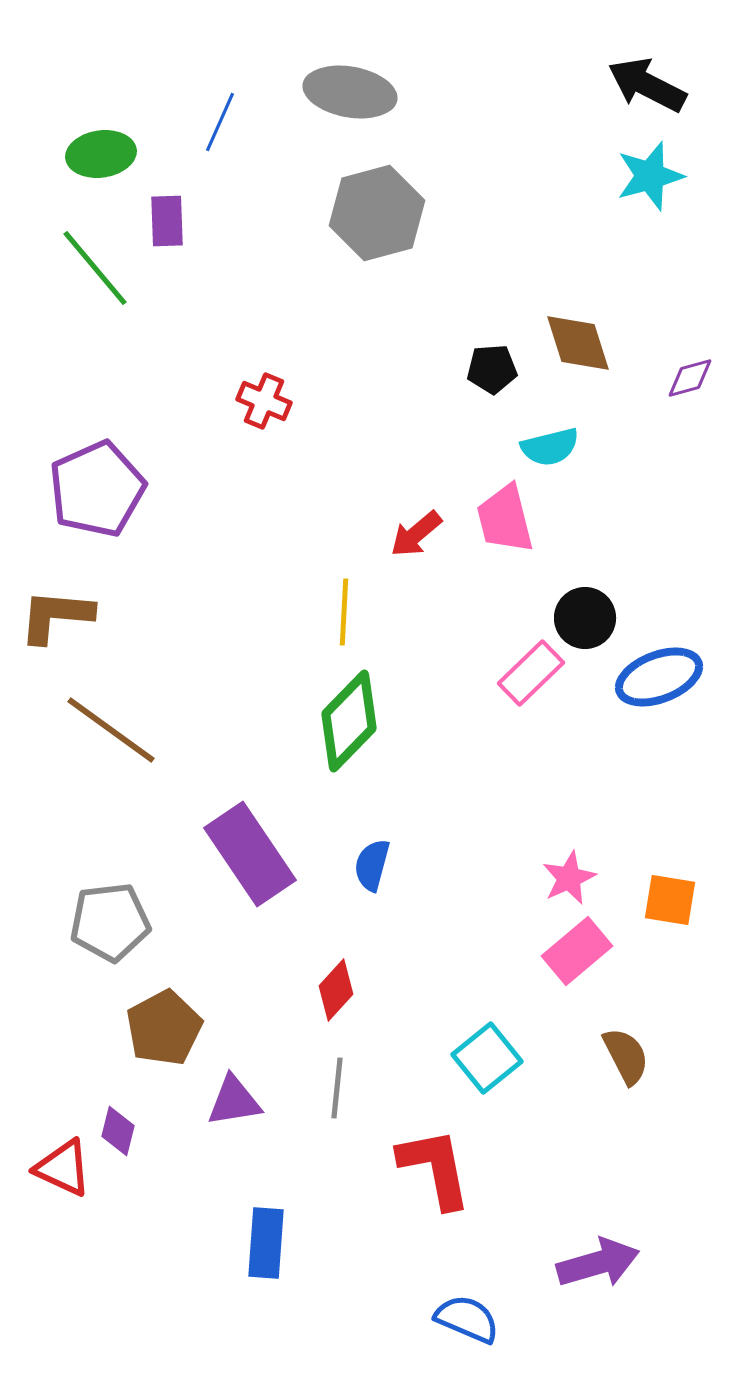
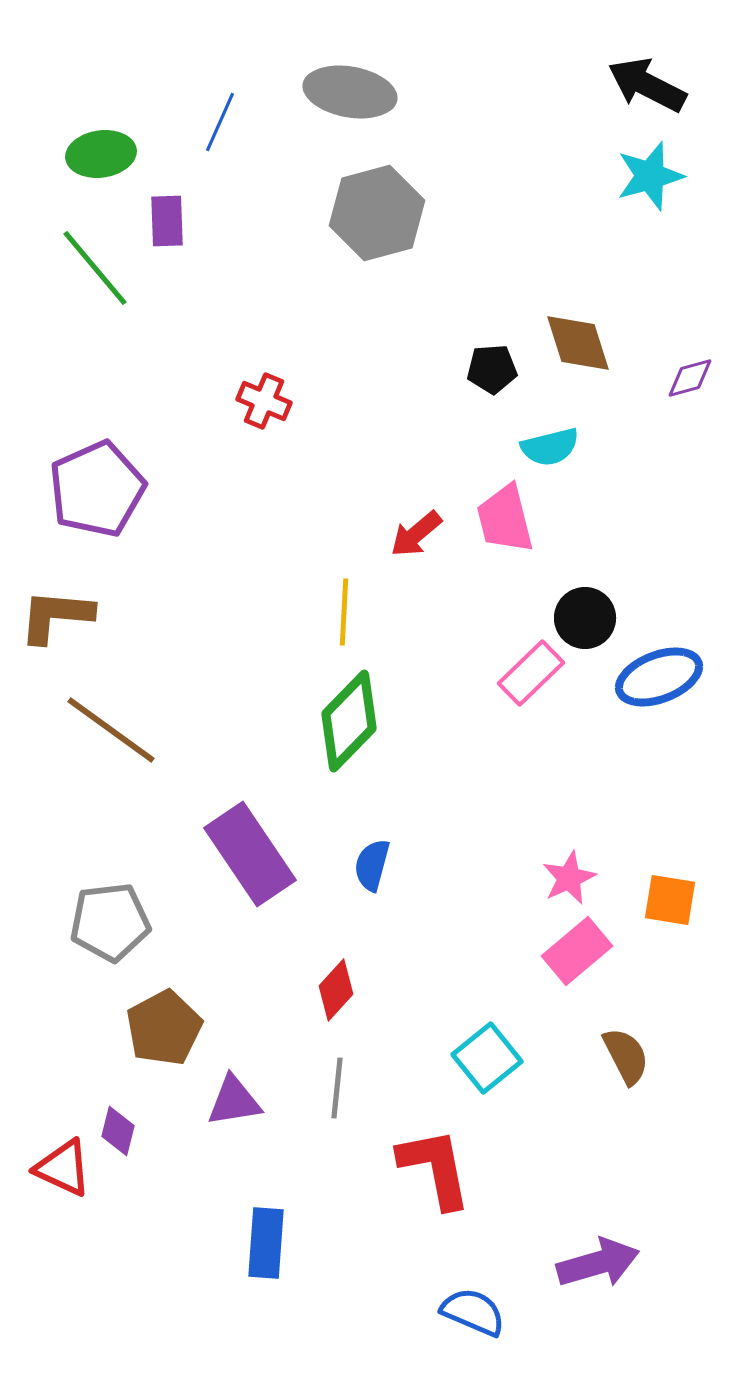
blue semicircle at (467, 1319): moved 6 px right, 7 px up
